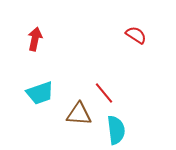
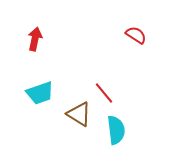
brown triangle: rotated 28 degrees clockwise
